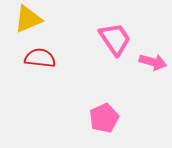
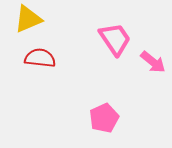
pink arrow: rotated 24 degrees clockwise
